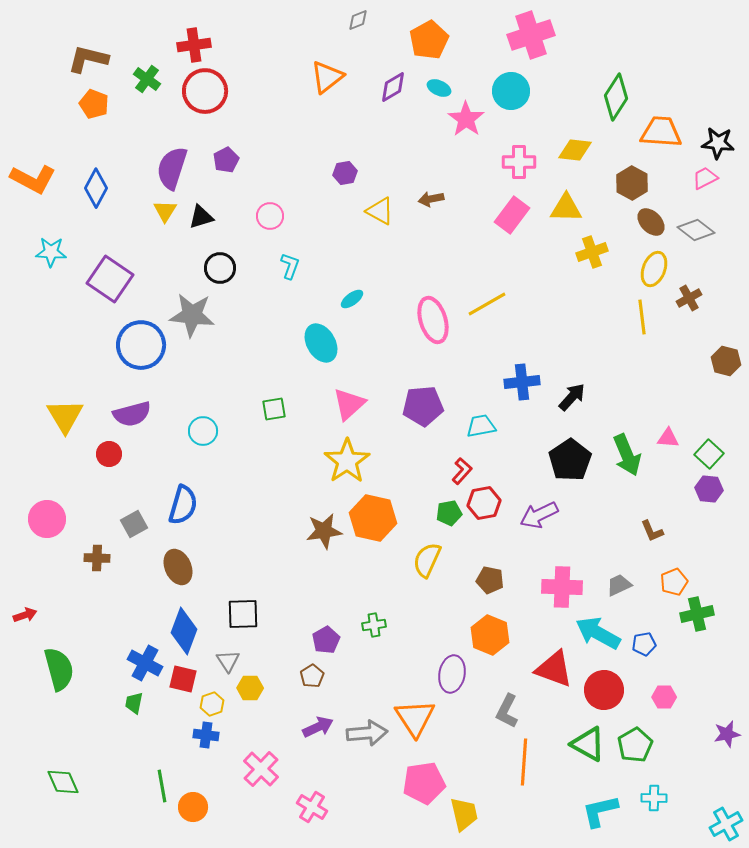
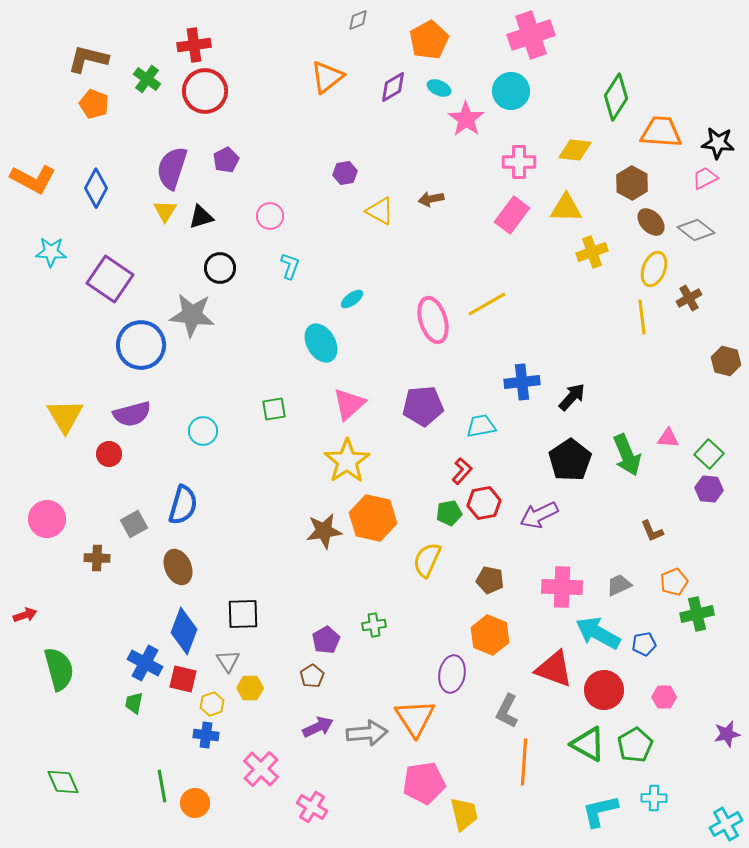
orange circle at (193, 807): moved 2 px right, 4 px up
